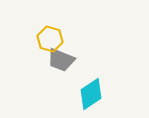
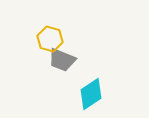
gray trapezoid: moved 1 px right
